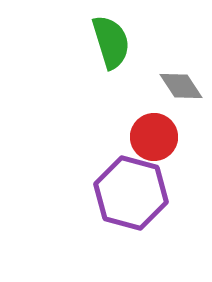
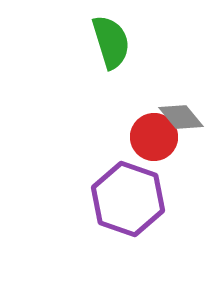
gray diamond: moved 31 px down; rotated 6 degrees counterclockwise
purple hexagon: moved 3 px left, 6 px down; rotated 4 degrees clockwise
